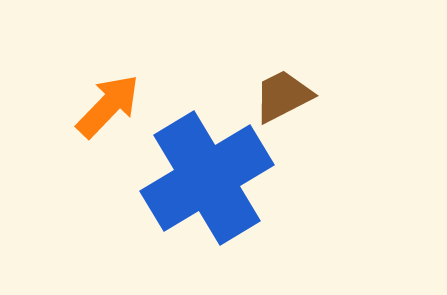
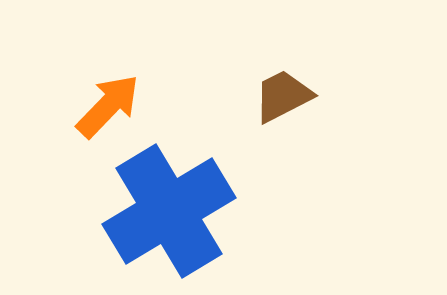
blue cross: moved 38 px left, 33 px down
